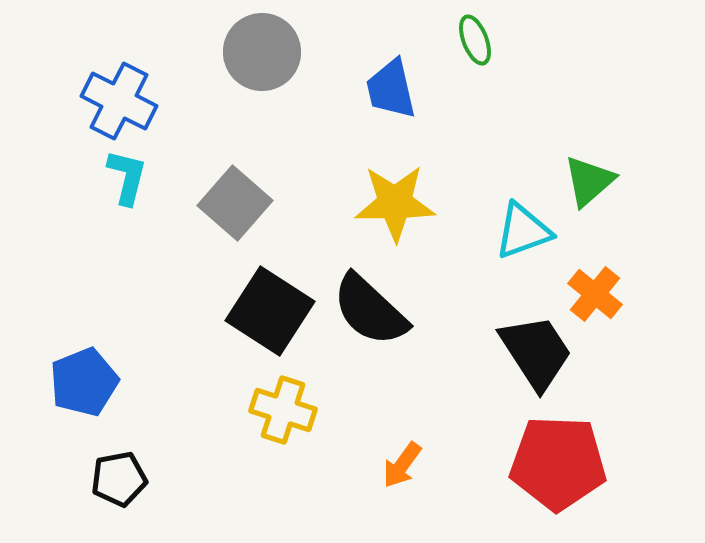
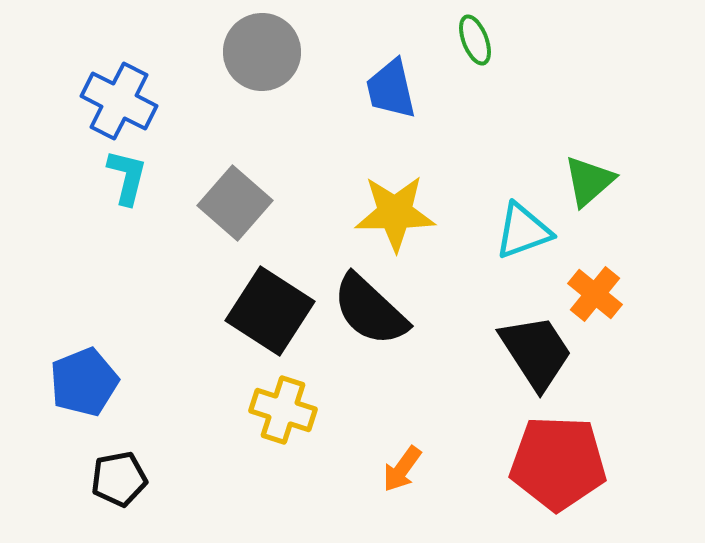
yellow star: moved 10 px down
orange arrow: moved 4 px down
